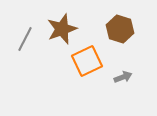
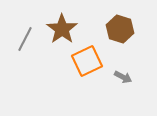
brown star: rotated 16 degrees counterclockwise
gray arrow: rotated 48 degrees clockwise
